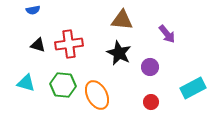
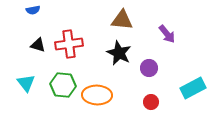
purple circle: moved 1 px left, 1 px down
cyan triangle: rotated 36 degrees clockwise
orange ellipse: rotated 60 degrees counterclockwise
